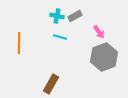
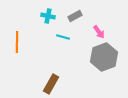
cyan cross: moved 9 px left
cyan line: moved 3 px right
orange line: moved 2 px left, 1 px up
